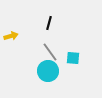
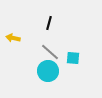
yellow arrow: moved 2 px right, 2 px down; rotated 152 degrees counterclockwise
gray line: rotated 12 degrees counterclockwise
